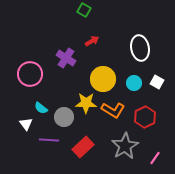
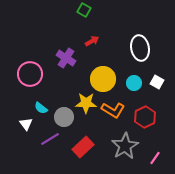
purple line: moved 1 px right, 1 px up; rotated 36 degrees counterclockwise
